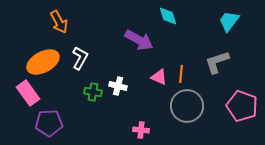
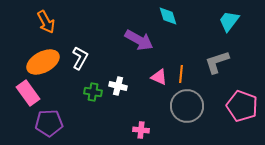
orange arrow: moved 13 px left
